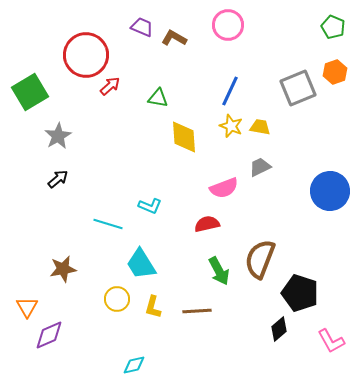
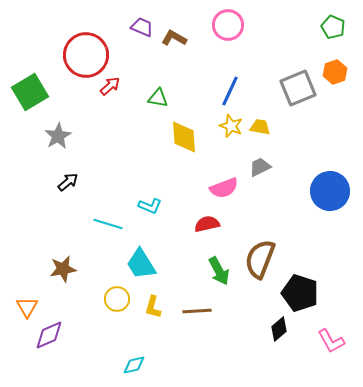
black arrow: moved 10 px right, 3 px down
